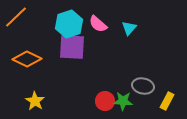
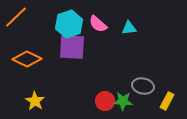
cyan triangle: rotated 42 degrees clockwise
